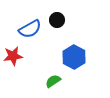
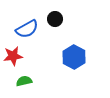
black circle: moved 2 px left, 1 px up
blue semicircle: moved 3 px left
green semicircle: moved 29 px left; rotated 21 degrees clockwise
